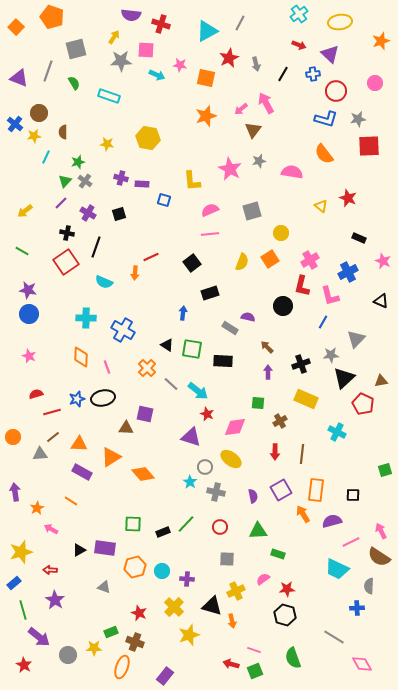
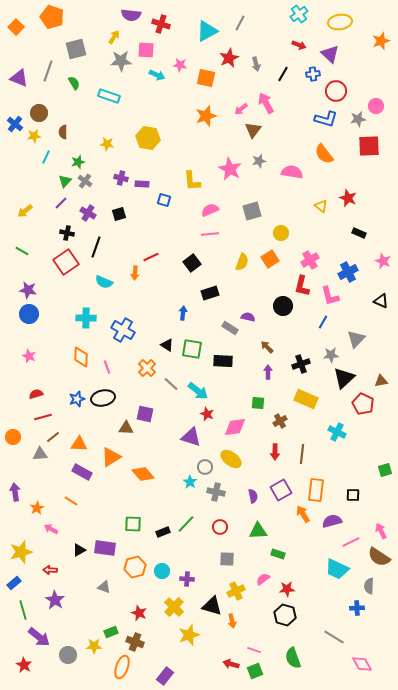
pink circle at (375, 83): moved 1 px right, 23 px down
black rectangle at (359, 238): moved 5 px up
red line at (52, 412): moved 9 px left, 5 px down
yellow star at (94, 648): moved 2 px up
